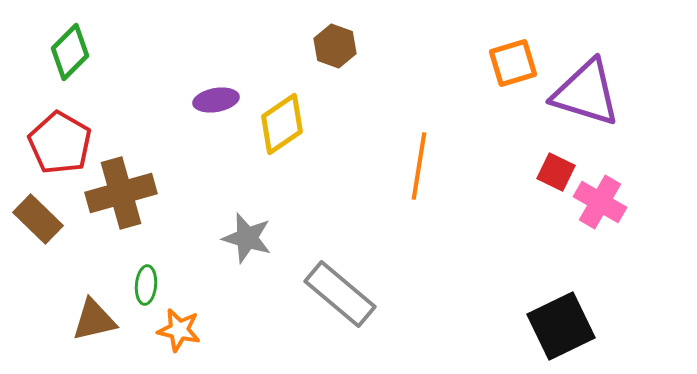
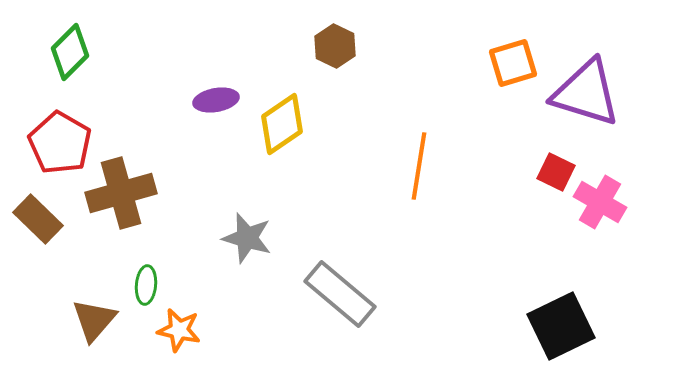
brown hexagon: rotated 6 degrees clockwise
brown triangle: rotated 36 degrees counterclockwise
